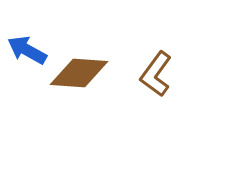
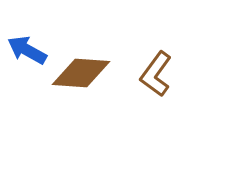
brown diamond: moved 2 px right
